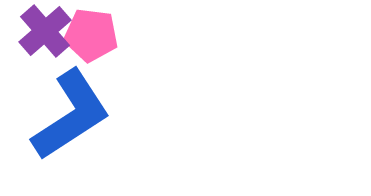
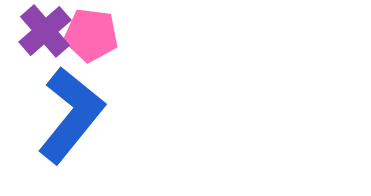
blue L-shape: rotated 18 degrees counterclockwise
